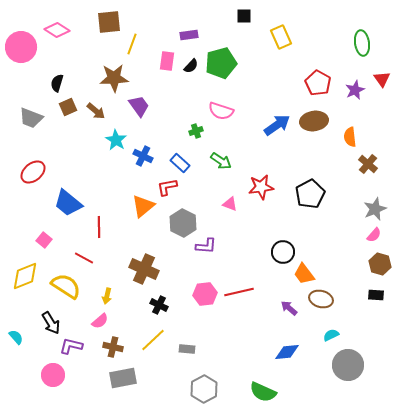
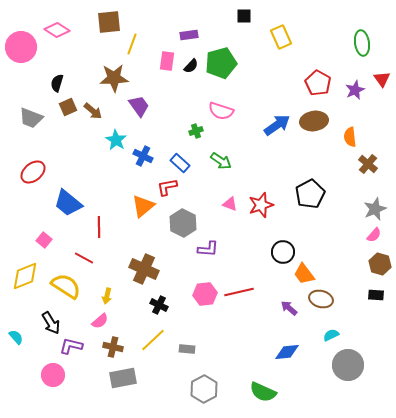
brown arrow at (96, 111): moved 3 px left
red star at (261, 187): moved 18 px down; rotated 10 degrees counterclockwise
purple L-shape at (206, 246): moved 2 px right, 3 px down
